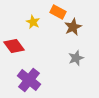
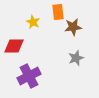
orange rectangle: rotated 56 degrees clockwise
brown star: rotated 18 degrees clockwise
red diamond: rotated 55 degrees counterclockwise
purple cross: moved 4 px up; rotated 25 degrees clockwise
